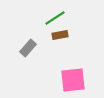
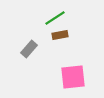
gray rectangle: moved 1 px right, 1 px down
pink square: moved 3 px up
